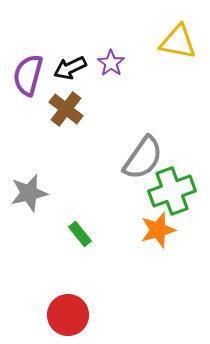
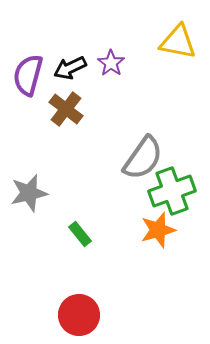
red circle: moved 11 px right
